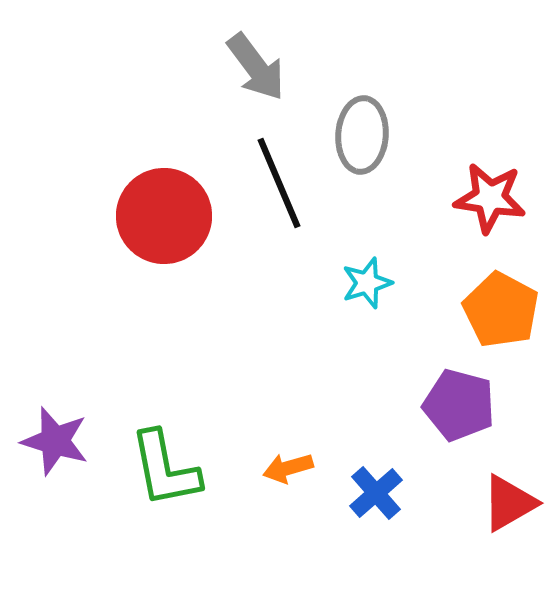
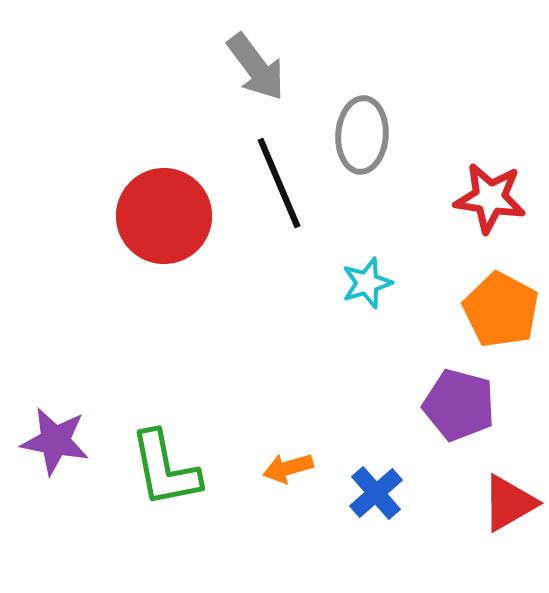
purple star: rotated 6 degrees counterclockwise
